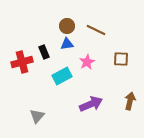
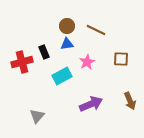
brown arrow: rotated 144 degrees clockwise
